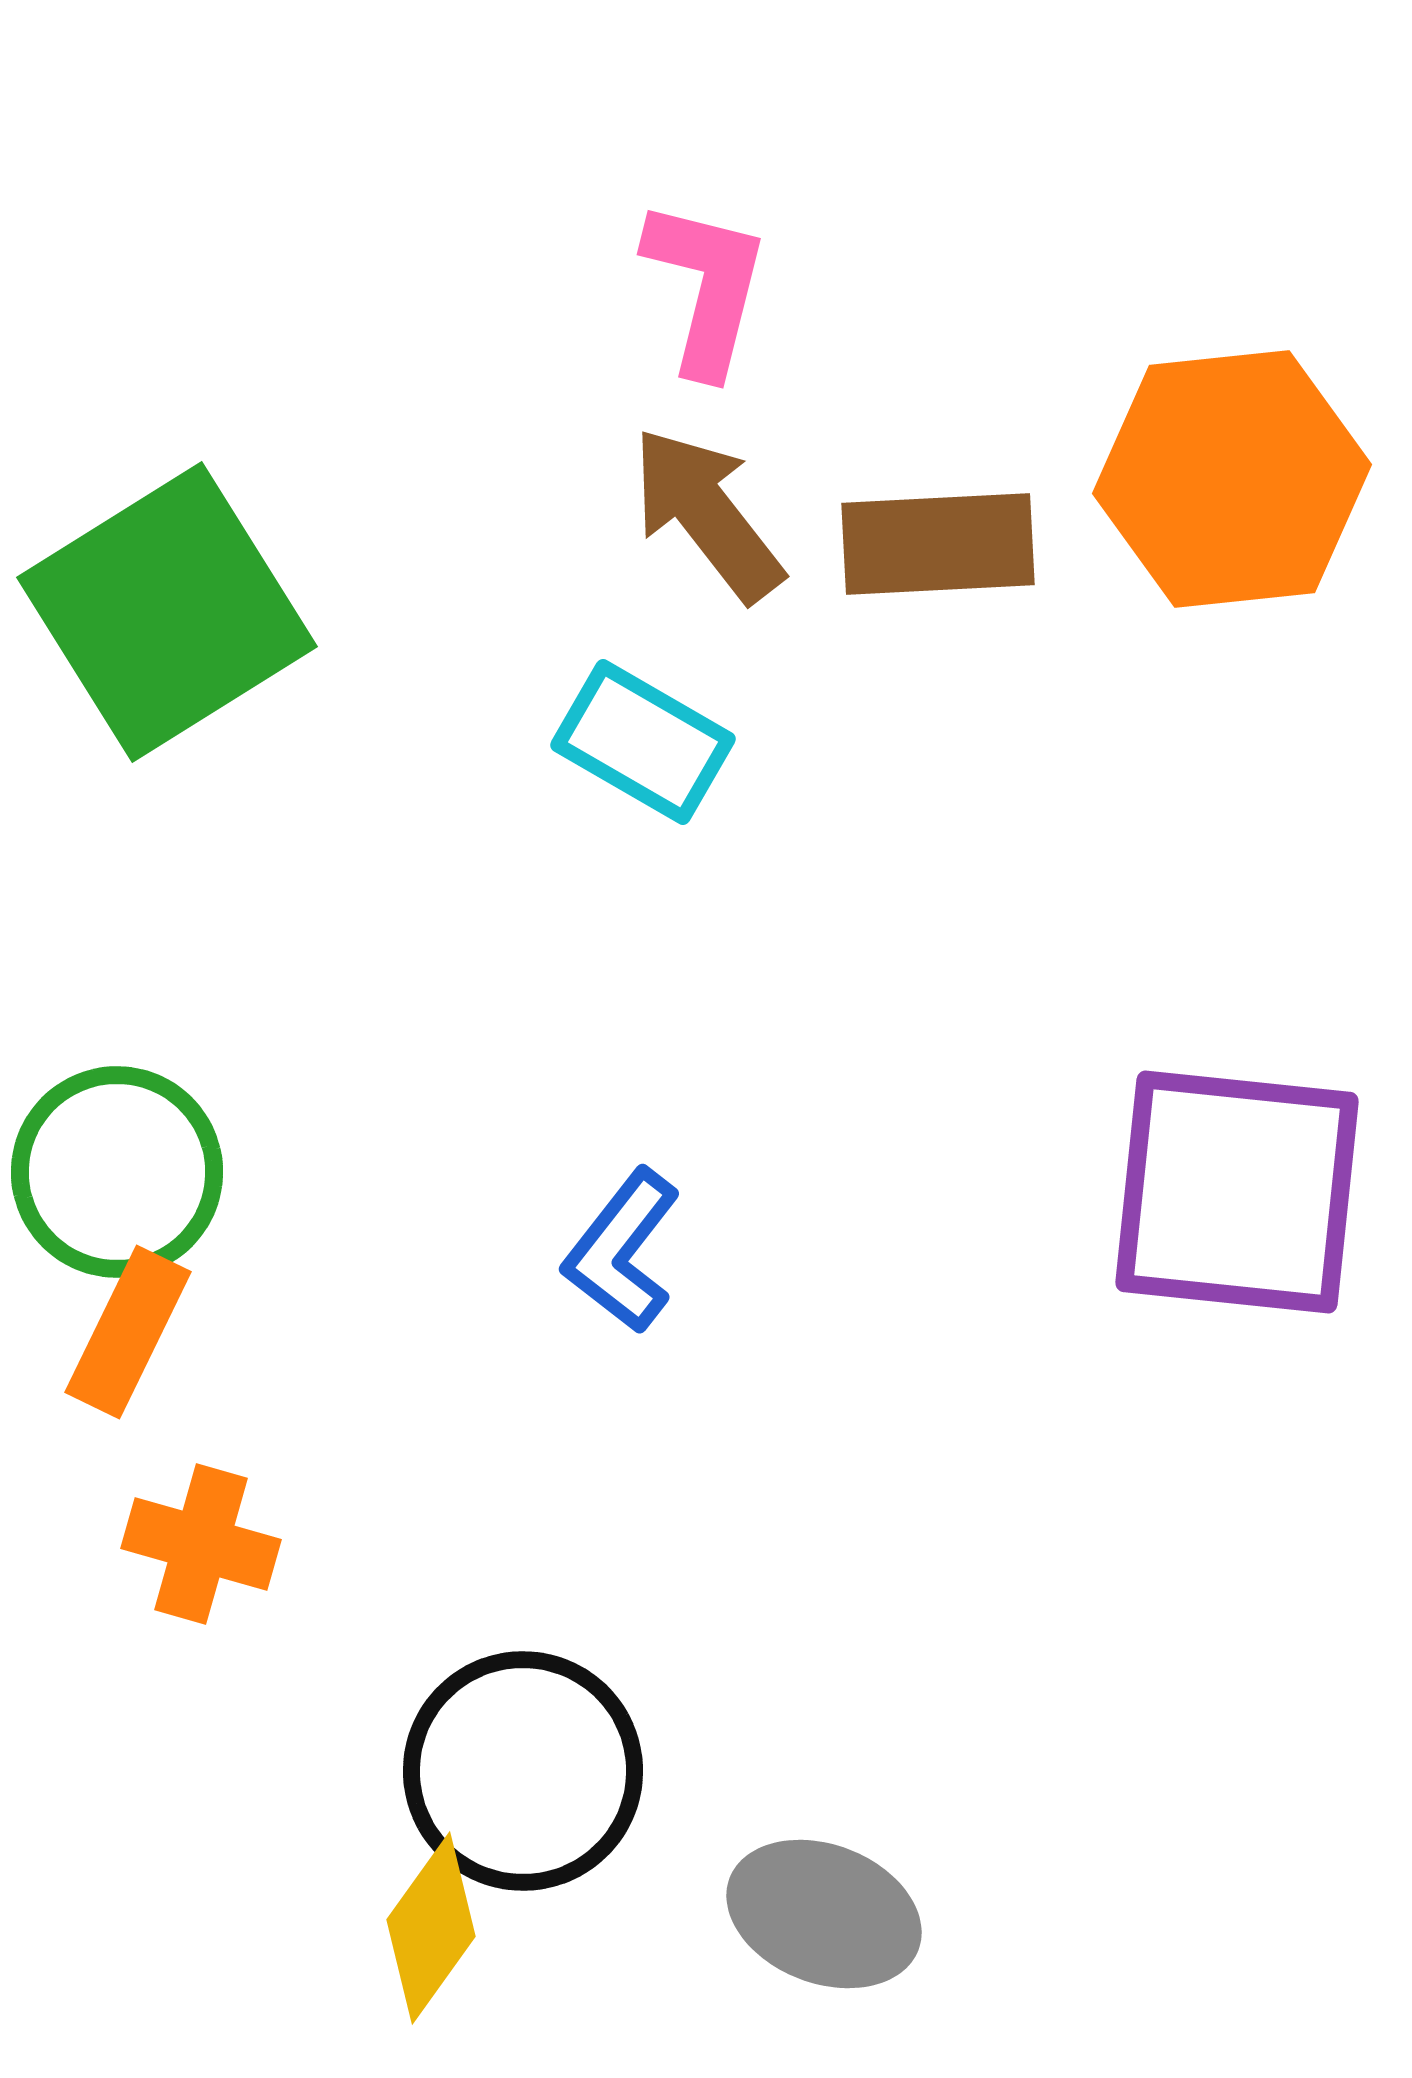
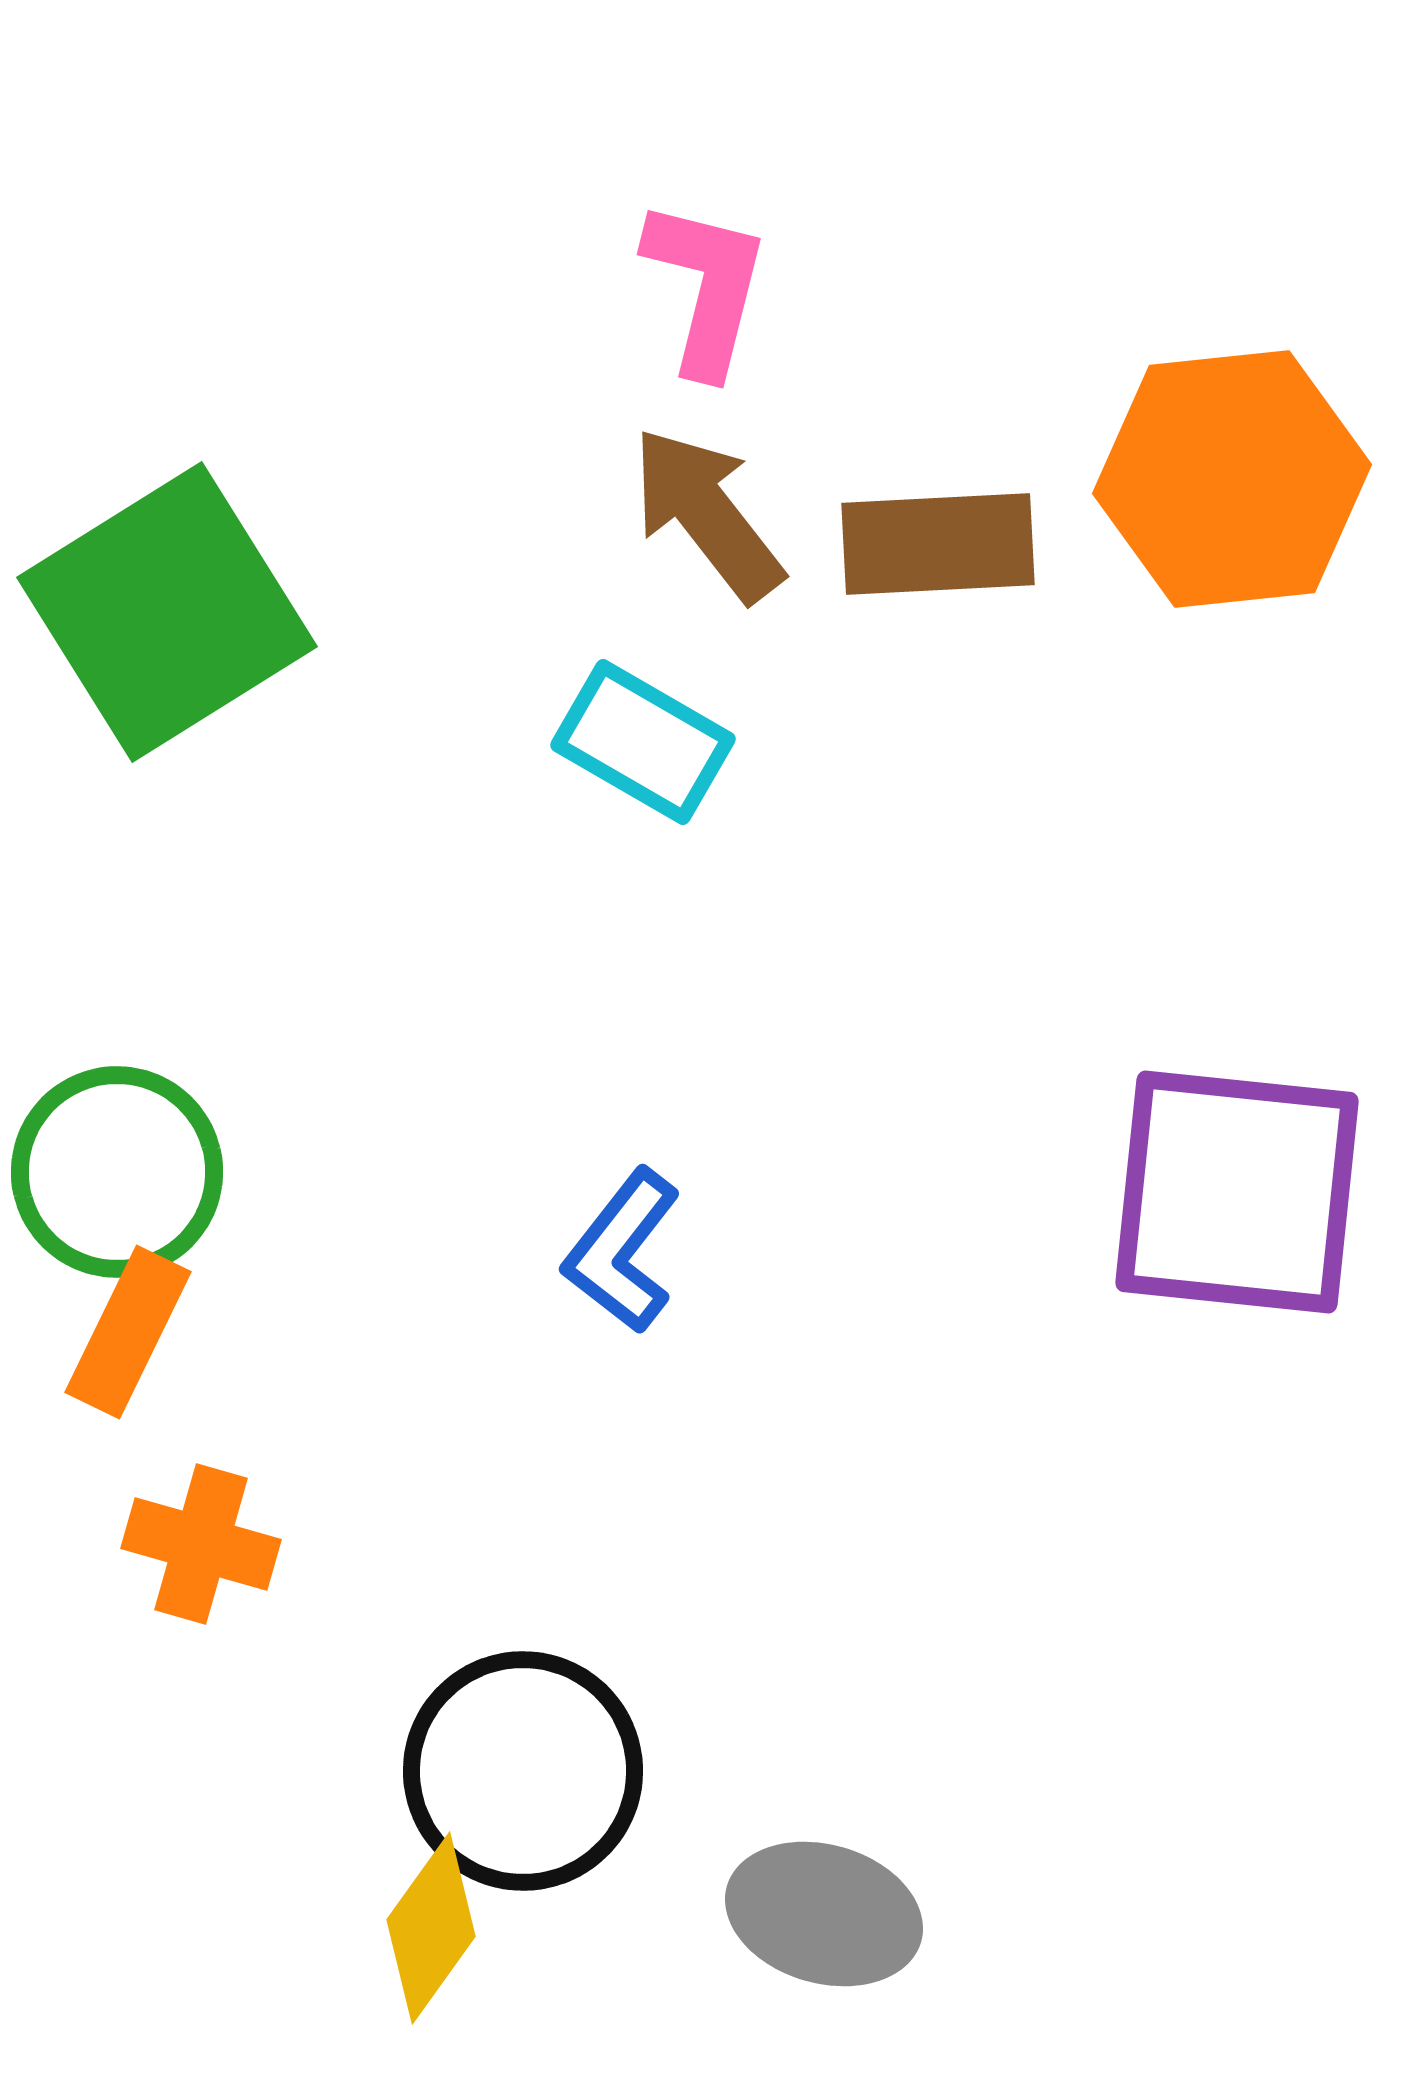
gray ellipse: rotated 5 degrees counterclockwise
